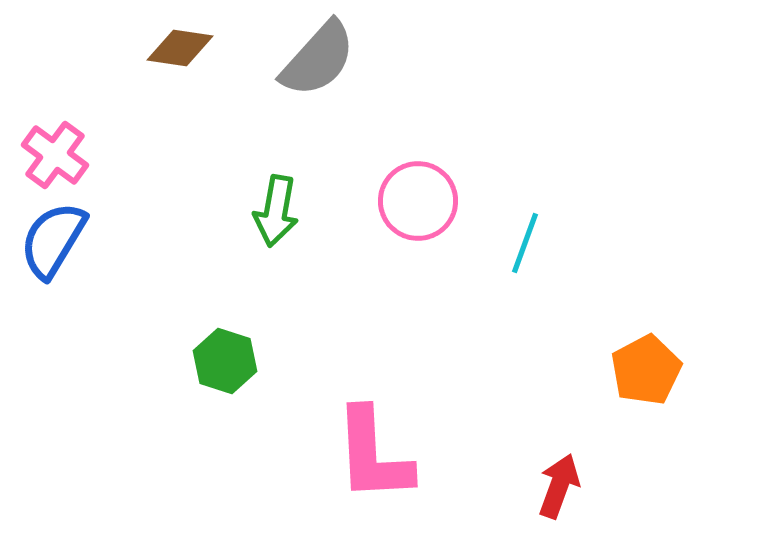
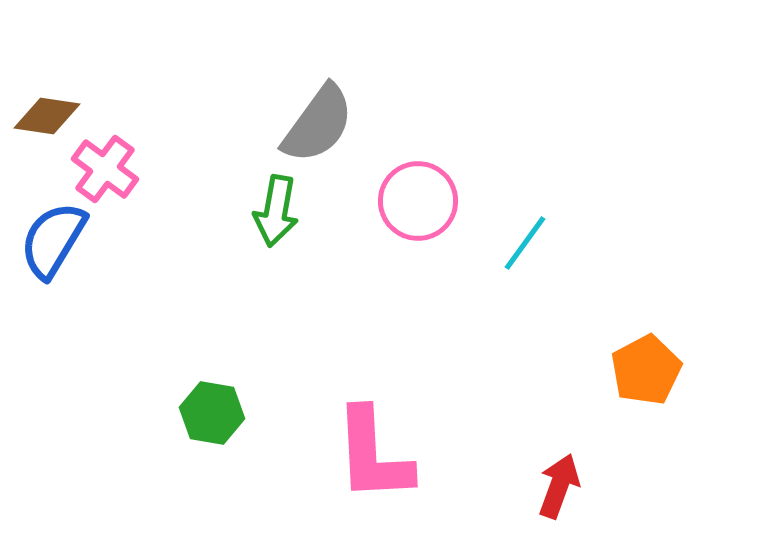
brown diamond: moved 133 px left, 68 px down
gray semicircle: moved 65 px down; rotated 6 degrees counterclockwise
pink cross: moved 50 px right, 14 px down
cyan line: rotated 16 degrees clockwise
green hexagon: moved 13 px left, 52 px down; rotated 8 degrees counterclockwise
